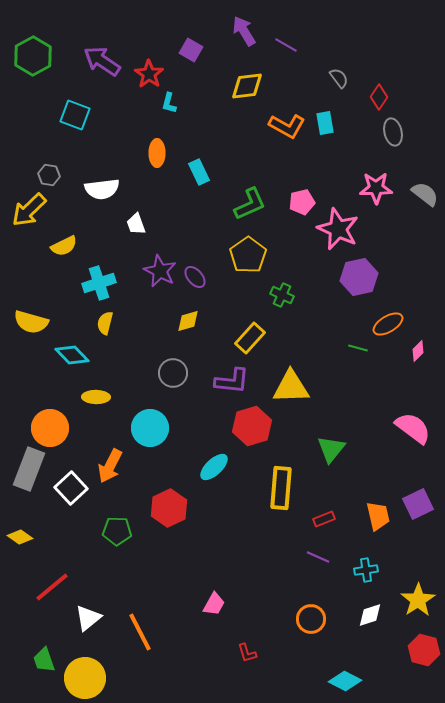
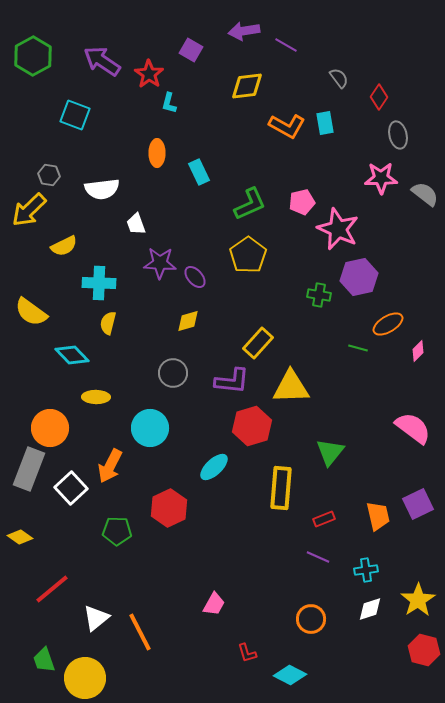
purple arrow at (244, 31): rotated 68 degrees counterclockwise
gray ellipse at (393, 132): moved 5 px right, 3 px down
pink star at (376, 188): moved 5 px right, 10 px up
purple star at (160, 271): moved 8 px up; rotated 24 degrees counterclockwise
cyan cross at (99, 283): rotated 20 degrees clockwise
green cross at (282, 295): moved 37 px right; rotated 15 degrees counterclockwise
yellow semicircle at (31, 322): moved 10 px up; rotated 20 degrees clockwise
yellow semicircle at (105, 323): moved 3 px right
yellow rectangle at (250, 338): moved 8 px right, 5 px down
green triangle at (331, 449): moved 1 px left, 3 px down
red line at (52, 587): moved 2 px down
white diamond at (370, 615): moved 6 px up
white triangle at (88, 618): moved 8 px right
cyan diamond at (345, 681): moved 55 px left, 6 px up
